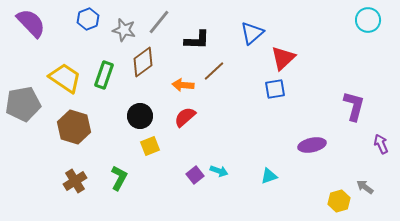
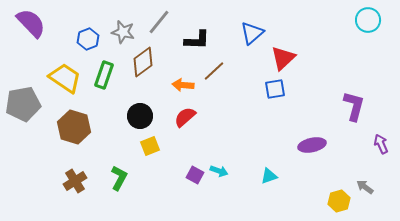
blue hexagon: moved 20 px down
gray star: moved 1 px left, 2 px down
purple square: rotated 24 degrees counterclockwise
